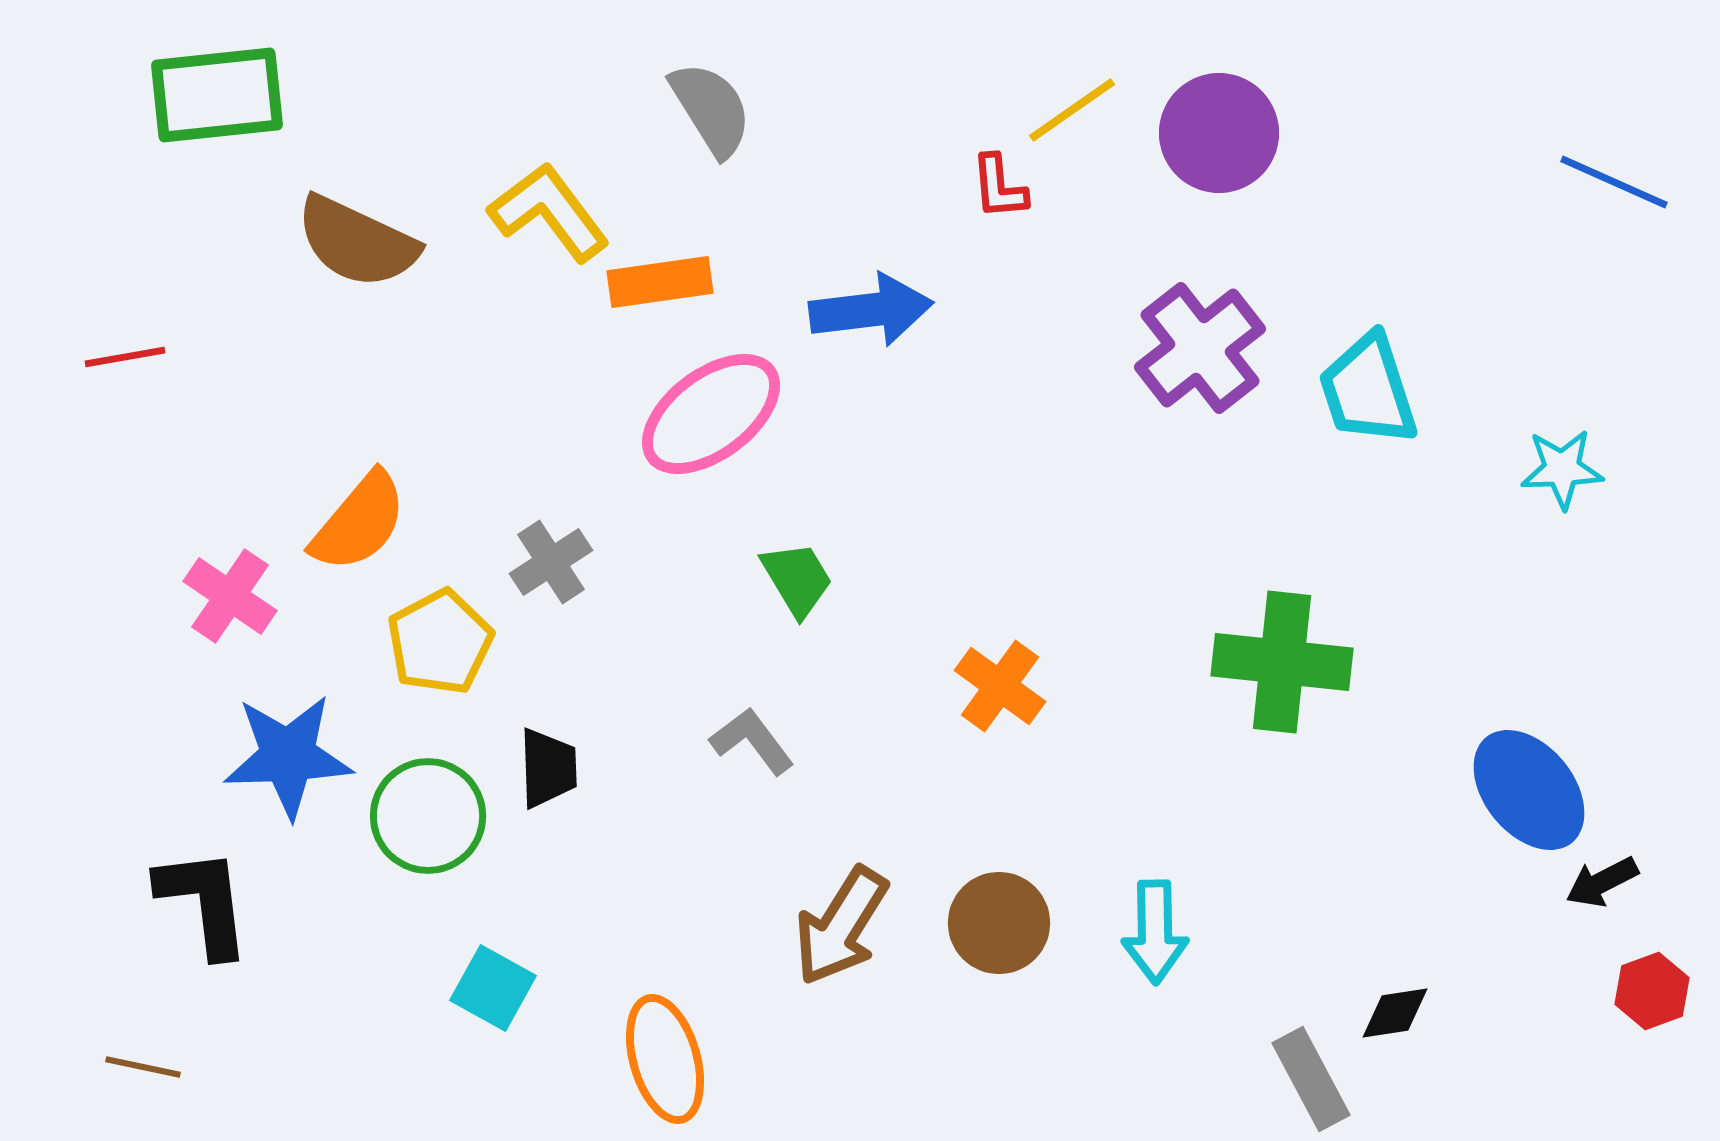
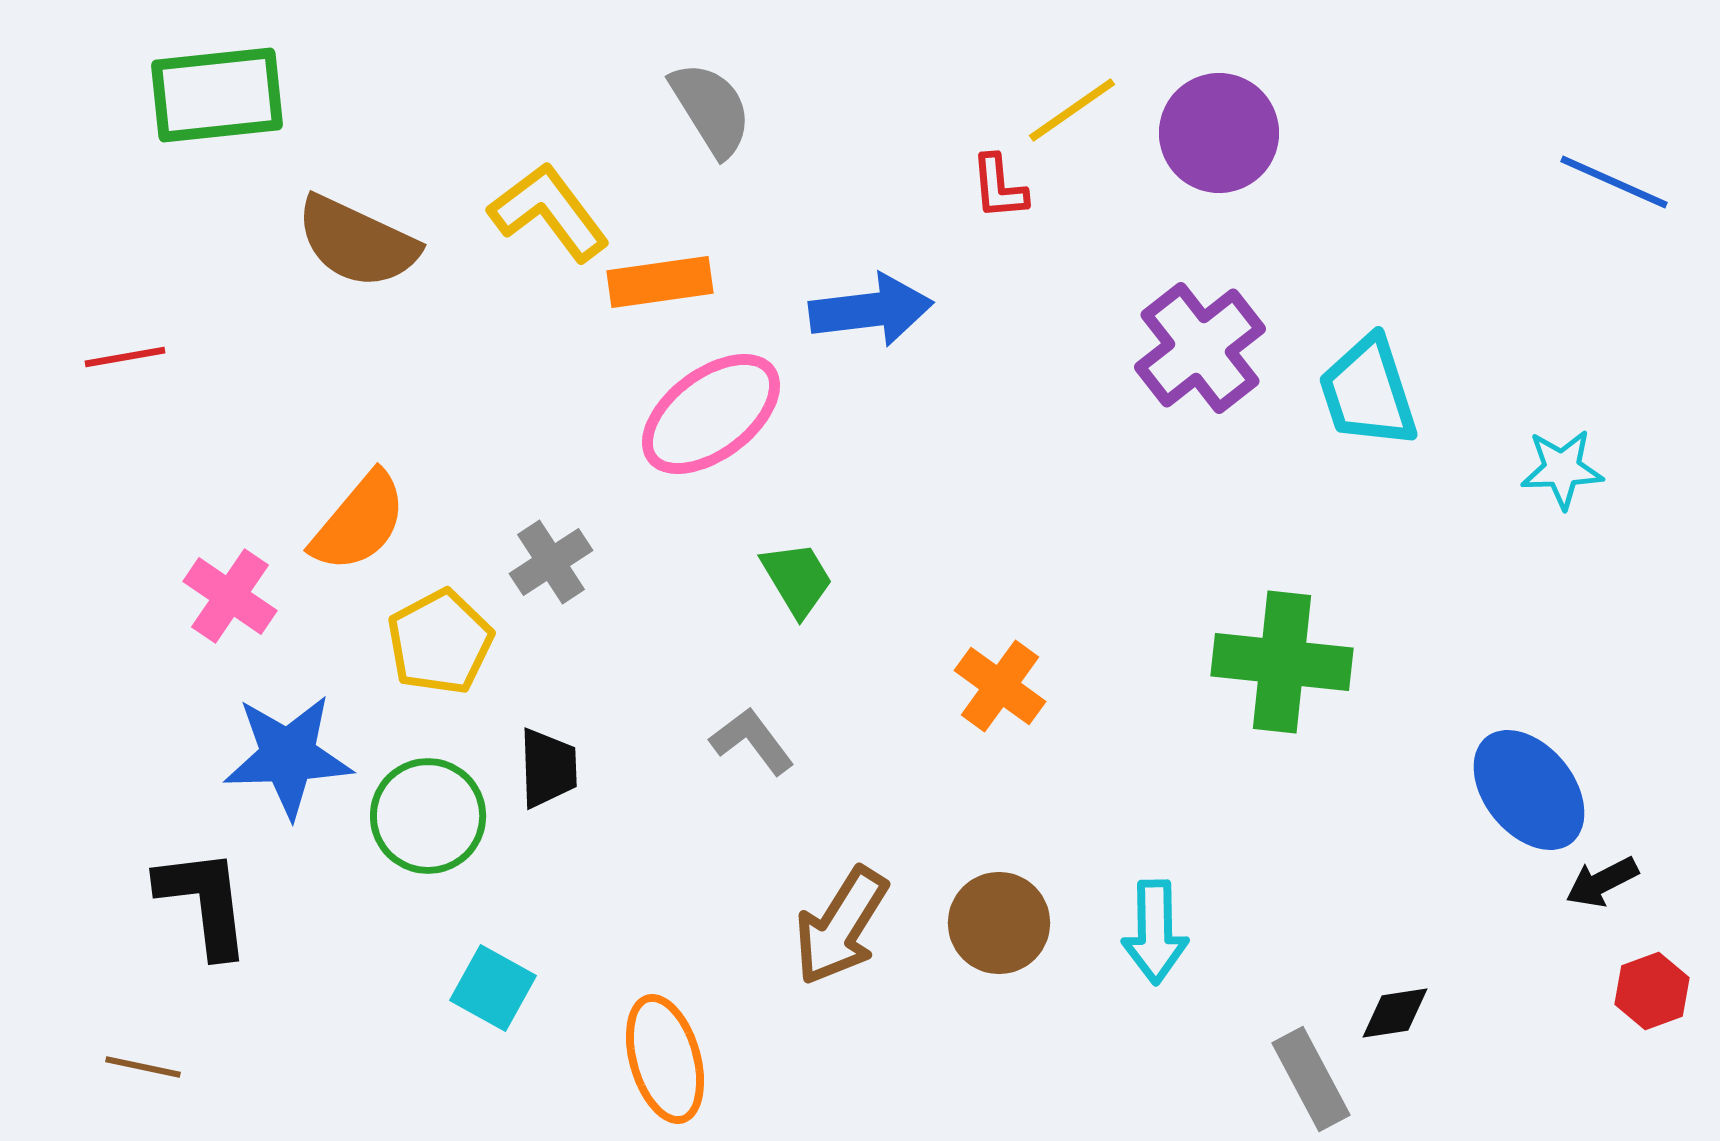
cyan trapezoid: moved 2 px down
